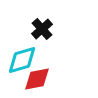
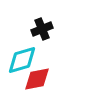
black cross: rotated 20 degrees clockwise
